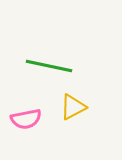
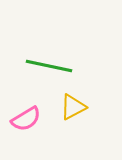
pink semicircle: rotated 20 degrees counterclockwise
